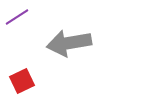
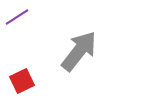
gray arrow: moved 10 px right, 8 px down; rotated 138 degrees clockwise
